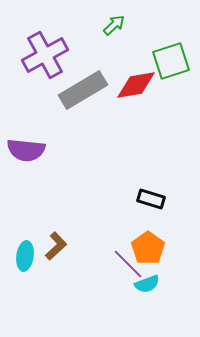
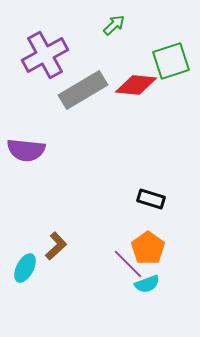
red diamond: rotated 15 degrees clockwise
cyan ellipse: moved 12 px down; rotated 20 degrees clockwise
